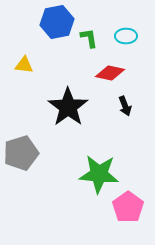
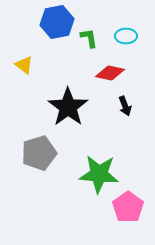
yellow triangle: rotated 30 degrees clockwise
gray pentagon: moved 18 px right
